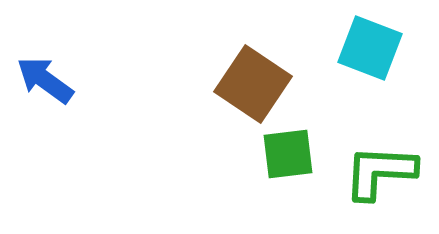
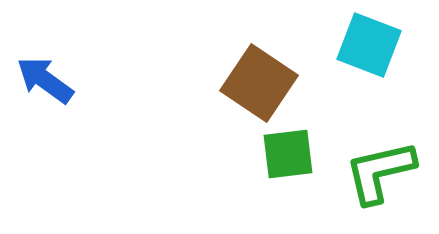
cyan square: moved 1 px left, 3 px up
brown square: moved 6 px right, 1 px up
green L-shape: rotated 16 degrees counterclockwise
